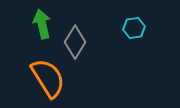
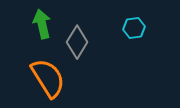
gray diamond: moved 2 px right
